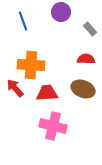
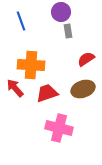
blue line: moved 2 px left
gray rectangle: moved 22 px left, 2 px down; rotated 32 degrees clockwise
red semicircle: rotated 36 degrees counterclockwise
brown ellipse: rotated 40 degrees counterclockwise
red trapezoid: rotated 15 degrees counterclockwise
pink cross: moved 6 px right, 2 px down
